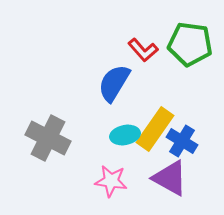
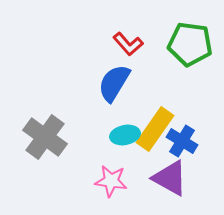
red L-shape: moved 15 px left, 6 px up
gray cross: moved 3 px left, 1 px up; rotated 9 degrees clockwise
